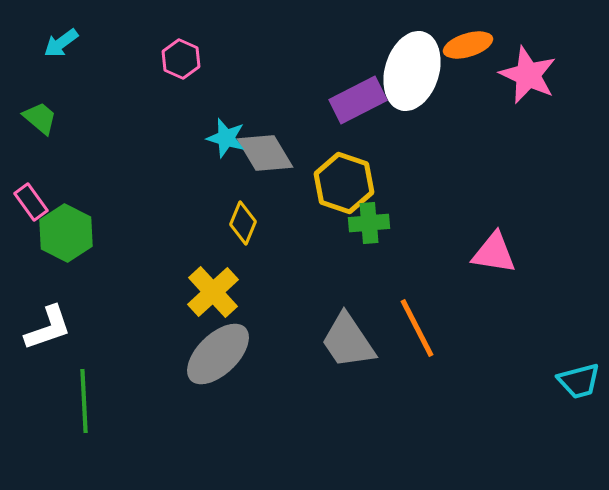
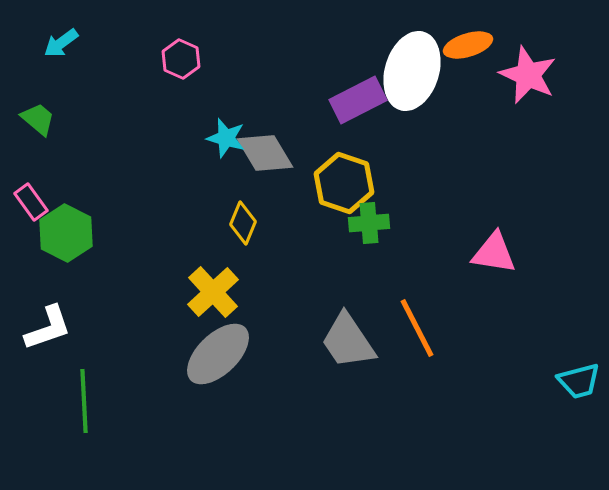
green trapezoid: moved 2 px left, 1 px down
